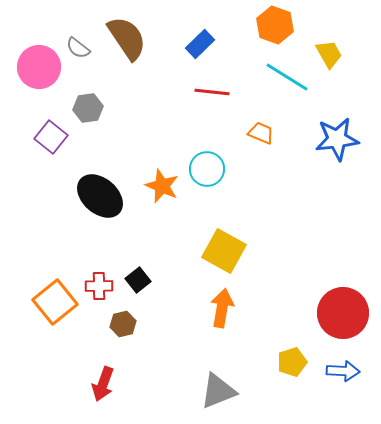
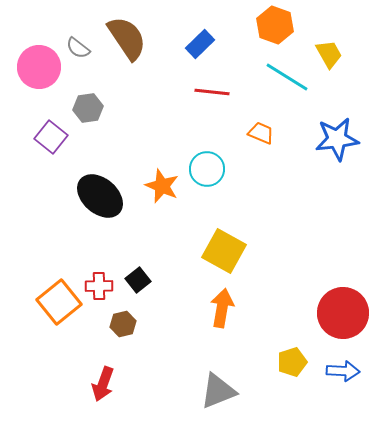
orange square: moved 4 px right
